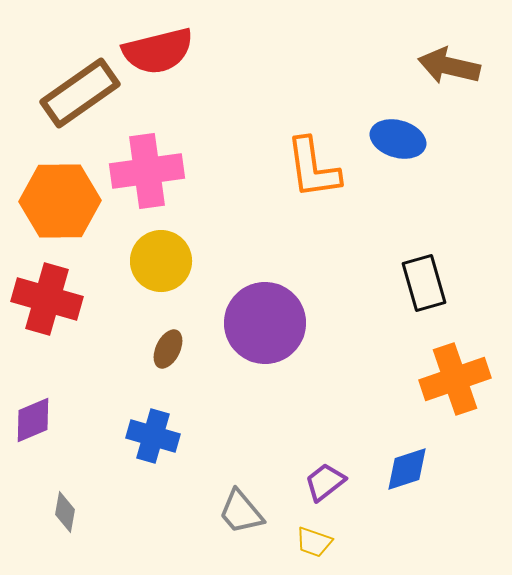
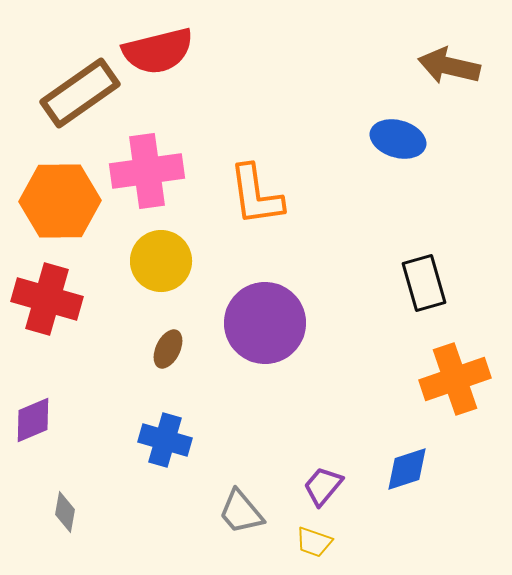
orange L-shape: moved 57 px left, 27 px down
blue cross: moved 12 px right, 4 px down
purple trapezoid: moved 2 px left, 4 px down; rotated 12 degrees counterclockwise
